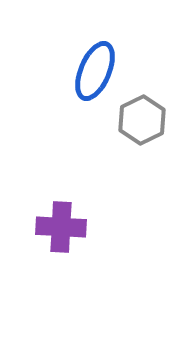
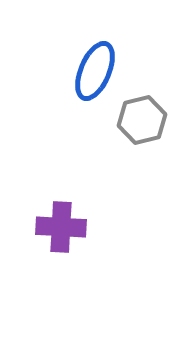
gray hexagon: rotated 12 degrees clockwise
